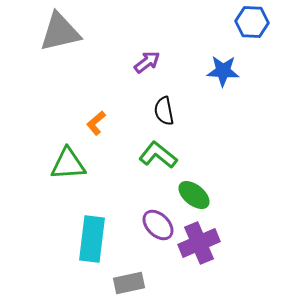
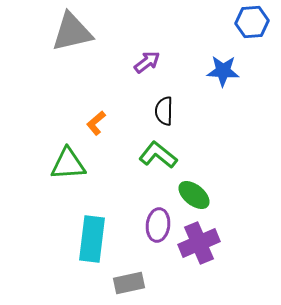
blue hexagon: rotated 8 degrees counterclockwise
gray triangle: moved 12 px right
black semicircle: rotated 12 degrees clockwise
purple ellipse: rotated 52 degrees clockwise
